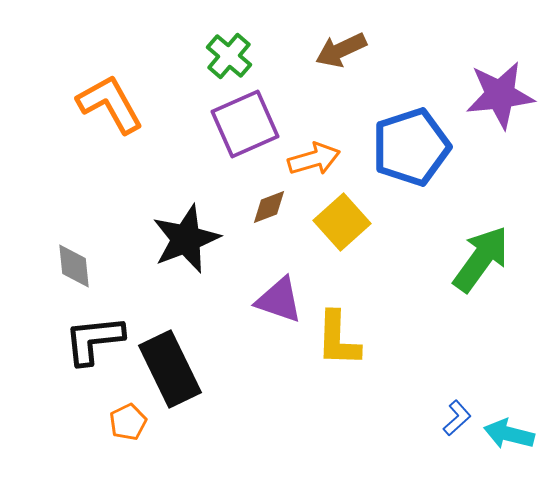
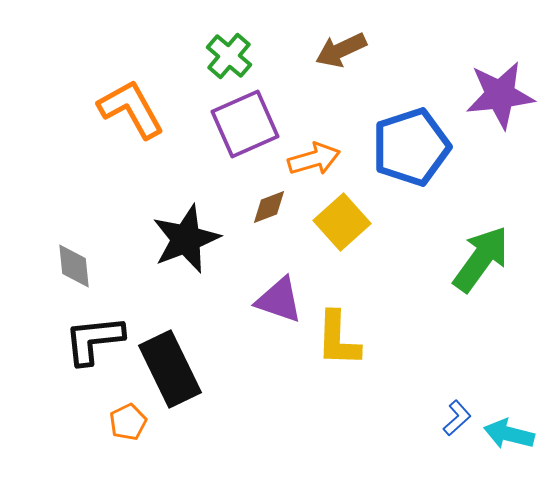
orange L-shape: moved 21 px right, 5 px down
